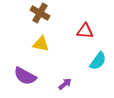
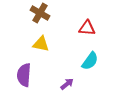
red triangle: moved 2 px right, 3 px up
cyan semicircle: moved 8 px left
purple semicircle: moved 1 px left, 1 px up; rotated 65 degrees clockwise
purple arrow: moved 2 px right
